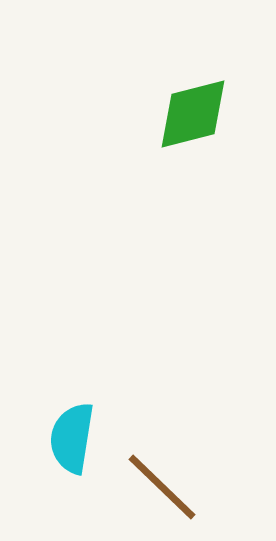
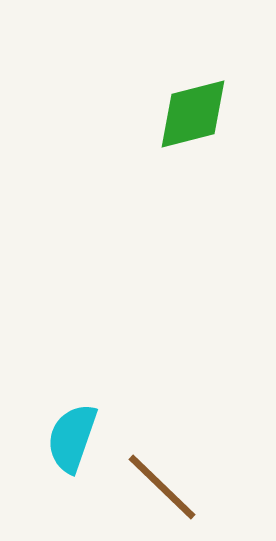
cyan semicircle: rotated 10 degrees clockwise
